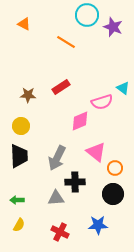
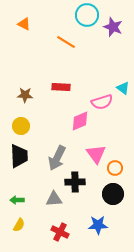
red rectangle: rotated 36 degrees clockwise
brown star: moved 3 px left
pink triangle: moved 2 px down; rotated 15 degrees clockwise
gray triangle: moved 2 px left, 1 px down
